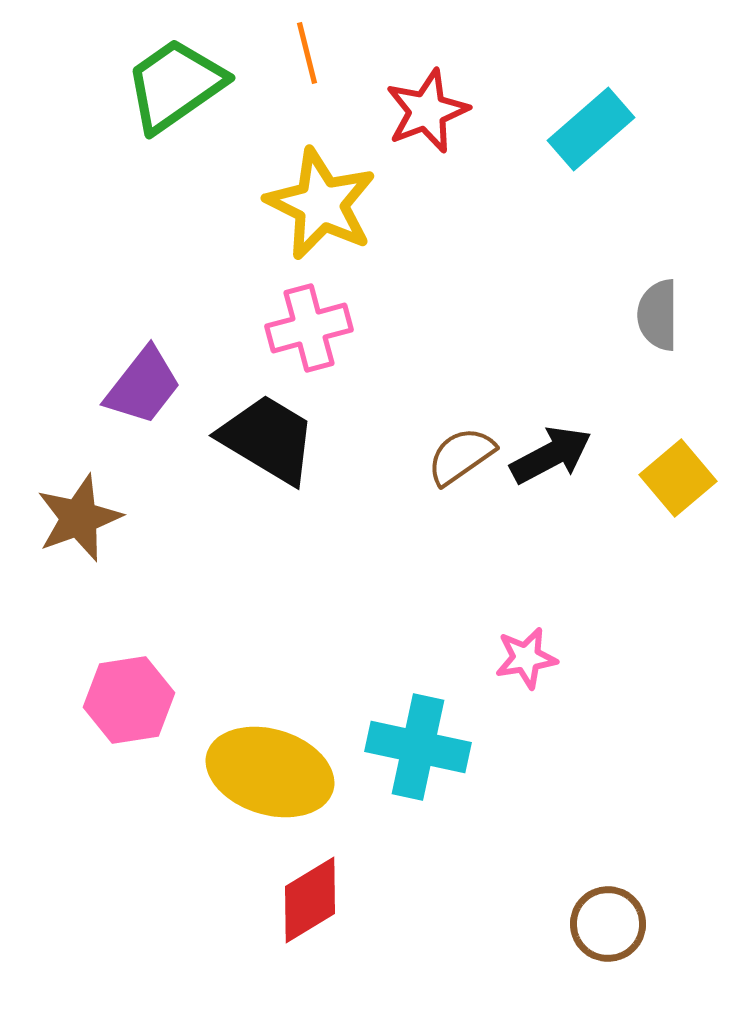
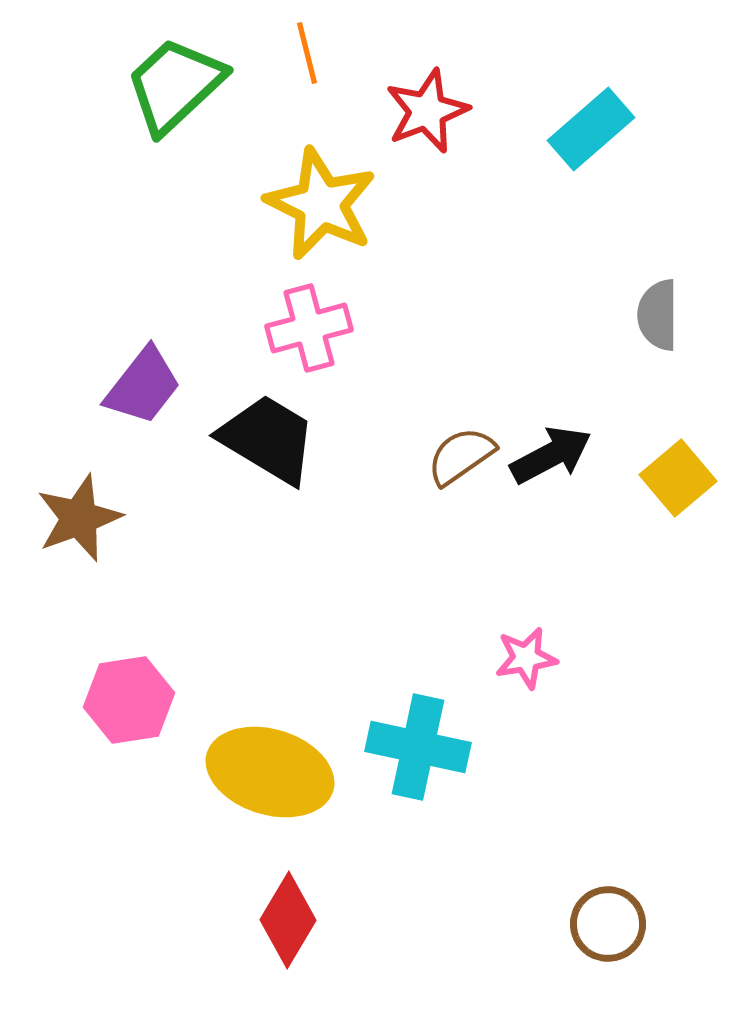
green trapezoid: rotated 8 degrees counterclockwise
red diamond: moved 22 px left, 20 px down; rotated 28 degrees counterclockwise
